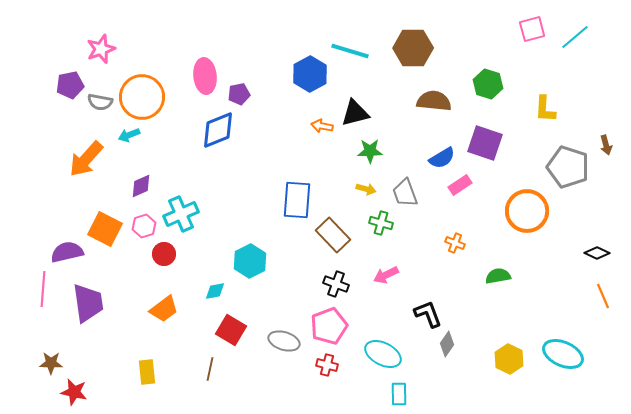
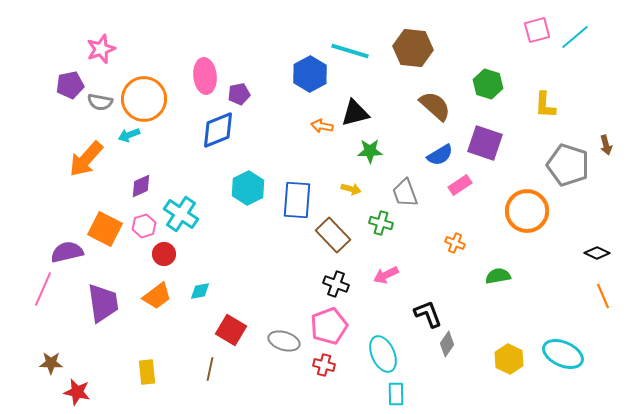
pink square at (532, 29): moved 5 px right, 1 px down
brown hexagon at (413, 48): rotated 6 degrees clockwise
orange circle at (142, 97): moved 2 px right, 2 px down
brown semicircle at (434, 101): moved 1 px right, 5 px down; rotated 36 degrees clockwise
yellow L-shape at (545, 109): moved 4 px up
blue semicircle at (442, 158): moved 2 px left, 3 px up
gray pentagon at (568, 167): moved 2 px up
yellow arrow at (366, 189): moved 15 px left
cyan cross at (181, 214): rotated 32 degrees counterclockwise
cyan hexagon at (250, 261): moved 2 px left, 73 px up
pink line at (43, 289): rotated 20 degrees clockwise
cyan diamond at (215, 291): moved 15 px left
purple trapezoid at (88, 303): moved 15 px right
orange trapezoid at (164, 309): moved 7 px left, 13 px up
cyan ellipse at (383, 354): rotated 39 degrees clockwise
red cross at (327, 365): moved 3 px left
red star at (74, 392): moved 3 px right
cyan rectangle at (399, 394): moved 3 px left
